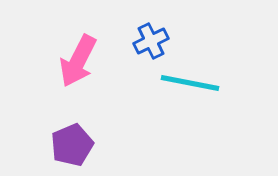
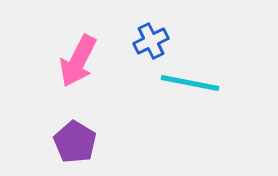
purple pentagon: moved 3 px right, 3 px up; rotated 18 degrees counterclockwise
